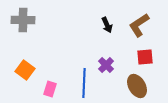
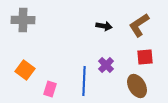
black arrow: moved 3 px left, 1 px down; rotated 56 degrees counterclockwise
blue line: moved 2 px up
